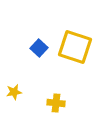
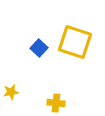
yellow square: moved 5 px up
yellow star: moved 3 px left
